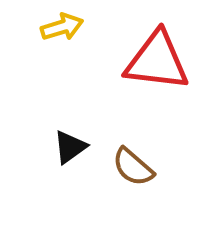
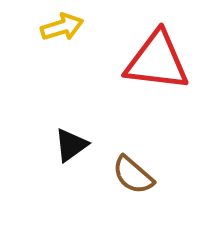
black triangle: moved 1 px right, 2 px up
brown semicircle: moved 8 px down
